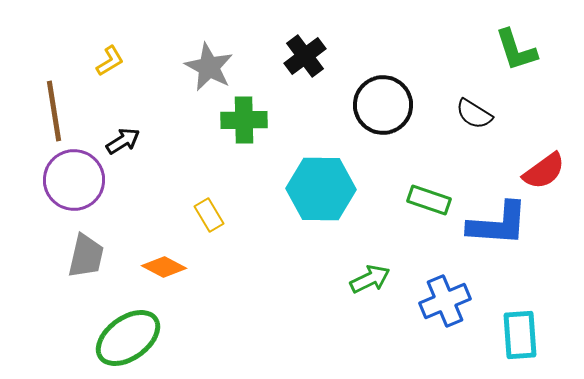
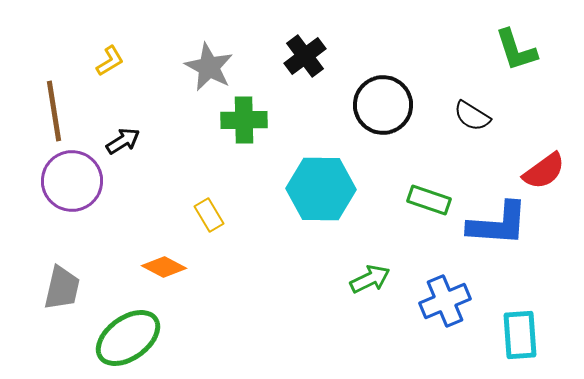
black semicircle: moved 2 px left, 2 px down
purple circle: moved 2 px left, 1 px down
gray trapezoid: moved 24 px left, 32 px down
